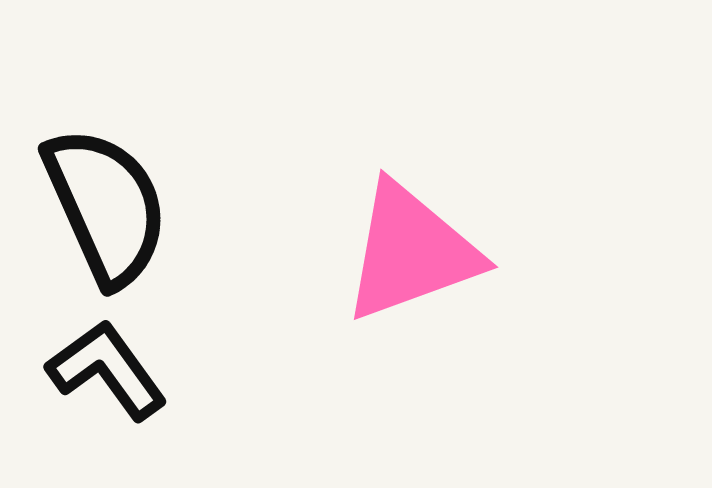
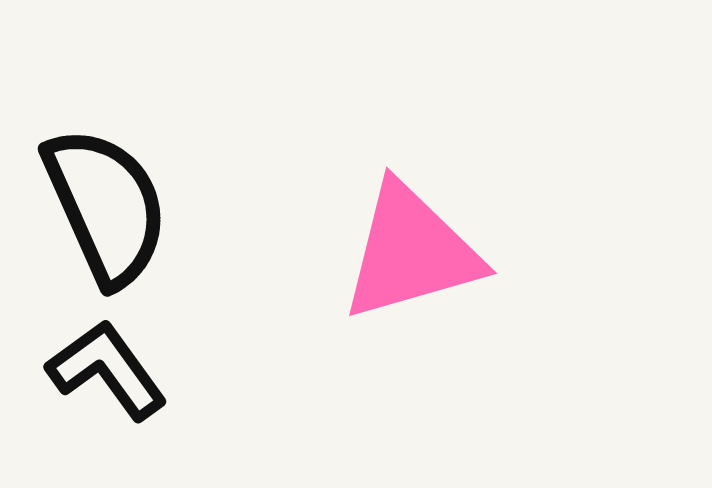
pink triangle: rotated 4 degrees clockwise
